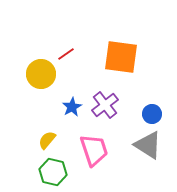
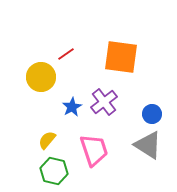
yellow circle: moved 3 px down
purple cross: moved 1 px left, 3 px up
green hexagon: moved 1 px right, 1 px up
